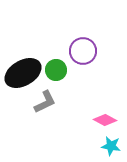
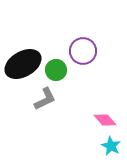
black ellipse: moved 9 px up
gray L-shape: moved 3 px up
pink diamond: rotated 20 degrees clockwise
cyan star: rotated 18 degrees clockwise
